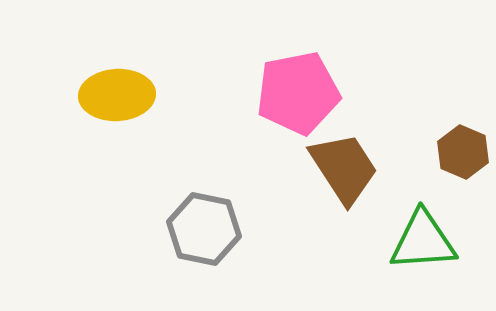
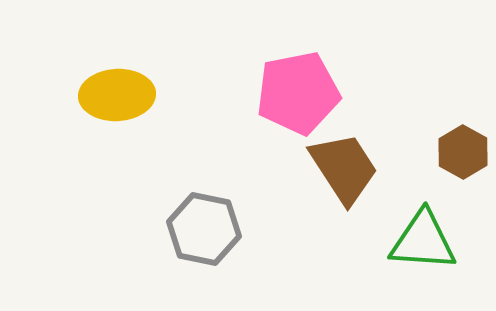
brown hexagon: rotated 6 degrees clockwise
green triangle: rotated 8 degrees clockwise
